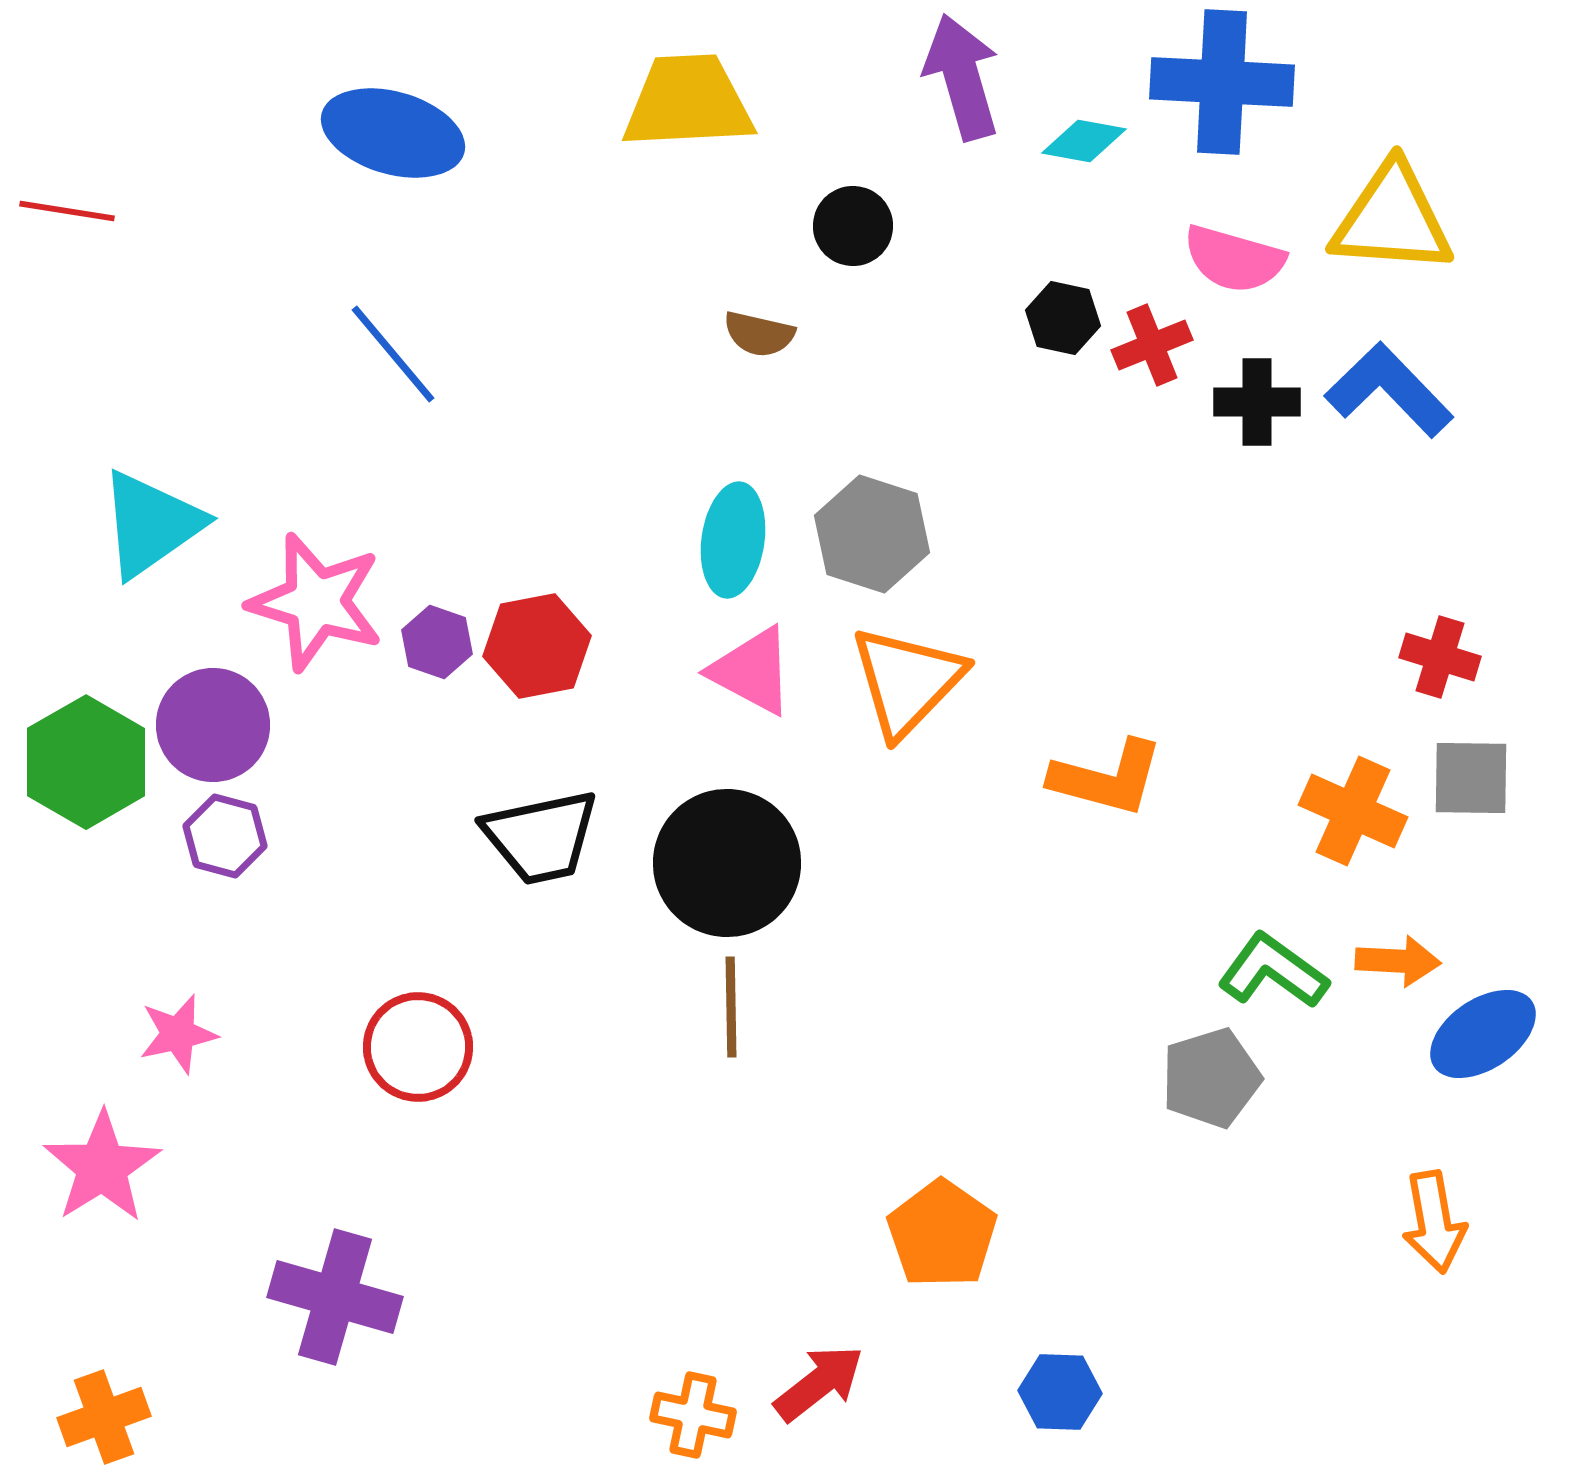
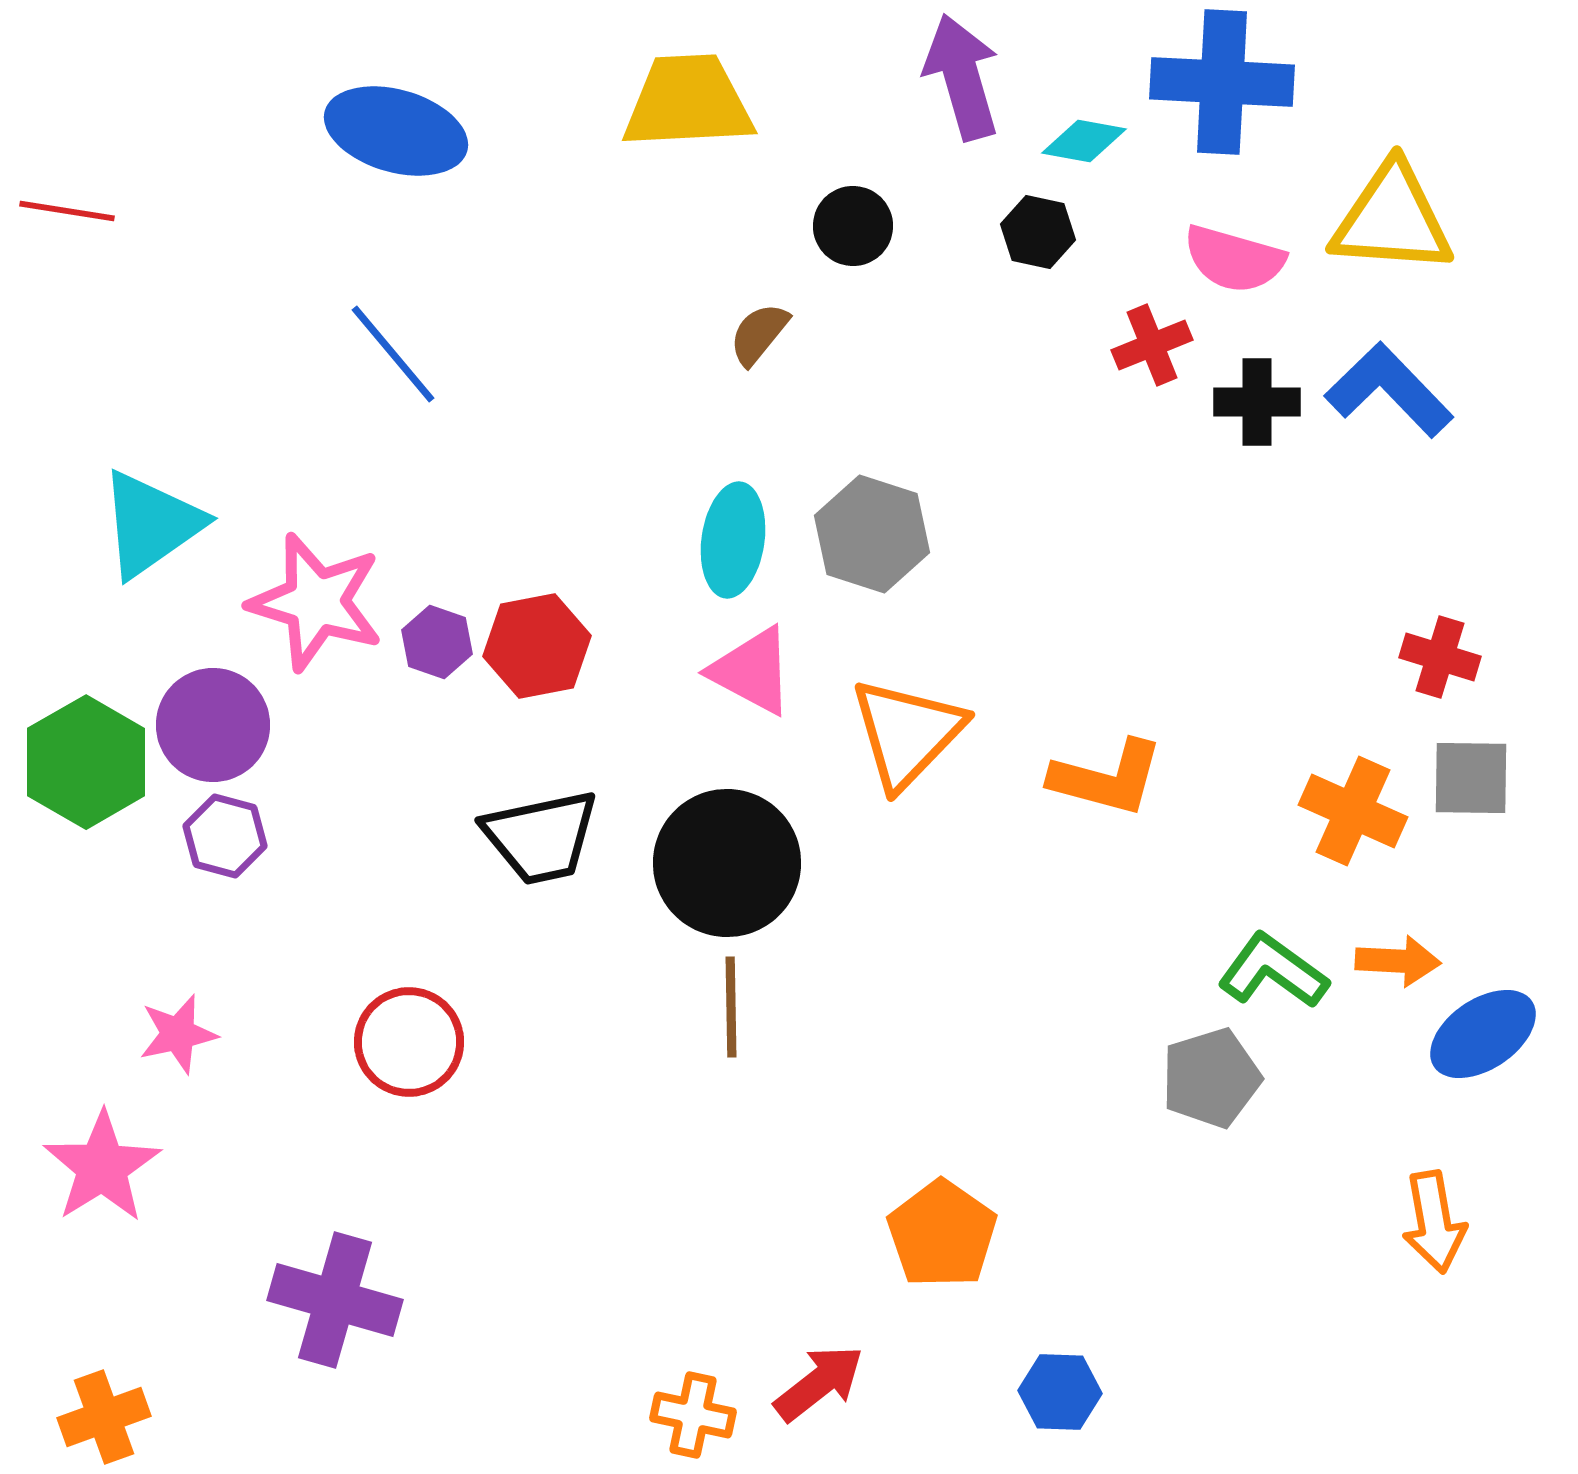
blue ellipse at (393, 133): moved 3 px right, 2 px up
black hexagon at (1063, 318): moved 25 px left, 86 px up
brown semicircle at (759, 334): rotated 116 degrees clockwise
orange triangle at (907, 681): moved 52 px down
red circle at (418, 1047): moved 9 px left, 5 px up
purple cross at (335, 1297): moved 3 px down
